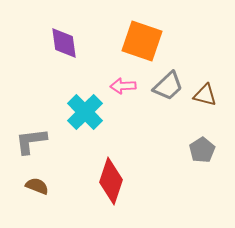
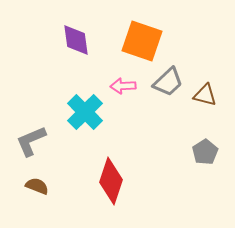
purple diamond: moved 12 px right, 3 px up
gray trapezoid: moved 4 px up
gray L-shape: rotated 16 degrees counterclockwise
gray pentagon: moved 3 px right, 2 px down
